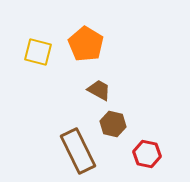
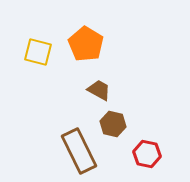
brown rectangle: moved 1 px right
